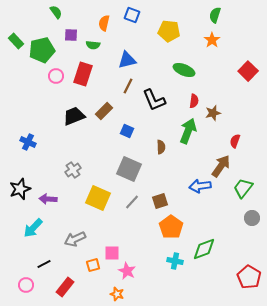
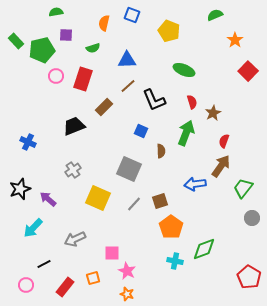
green semicircle at (56, 12): rotated 64 degrees counterclockwise
green semicircle at (215, 15): rotated 49 degrees clockwise
yellow pentagon at (169, 31): rotated 15 degrees clockwise
purple square at (71, 35): moved 5 px left
orange star at (212, 40): moved 23 px right
green semicircle at (93, 45): moved 3 px down; rotated 24 degrees counterclockwise
blue triangle at (127, 60): rotated 12 degrees clockwise
red rectangle at (83, 74): moved 5 px down
brown line at (128, 86): rotated 21 degrees clockwise
red semicircle at (194, 101): moved 2 px left, 1 px down; rotated 24 degrees counterclockwise
brown rectangle at (104, 111): moved 4 px up
brown star at (213, 113): rotated 14 degrees counterclockwise
black trapezoid at (74, 116): moved 10 px down
blue square at (127, 131): moved 14 px right
green arrow at (188, 131): moved 2 px left, 2 px down
red semicircle at (235, 141): moved 11 px left
brown semicircle at (161, 147): moved 4 px down
blue arrow at (200, 186): moved 5 px left, 2 px up
purple arrow at (48, 199): rotated 36 degrees clockwise
gray line at (132, 202): moved 2 px right, 2 px down
orange square at (93, 265): moved 13 px down
orange star at (117, 294): moved 10 px right
